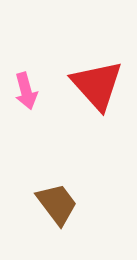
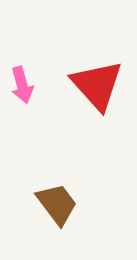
pink arrow: moved 4 px left, 6 px up
